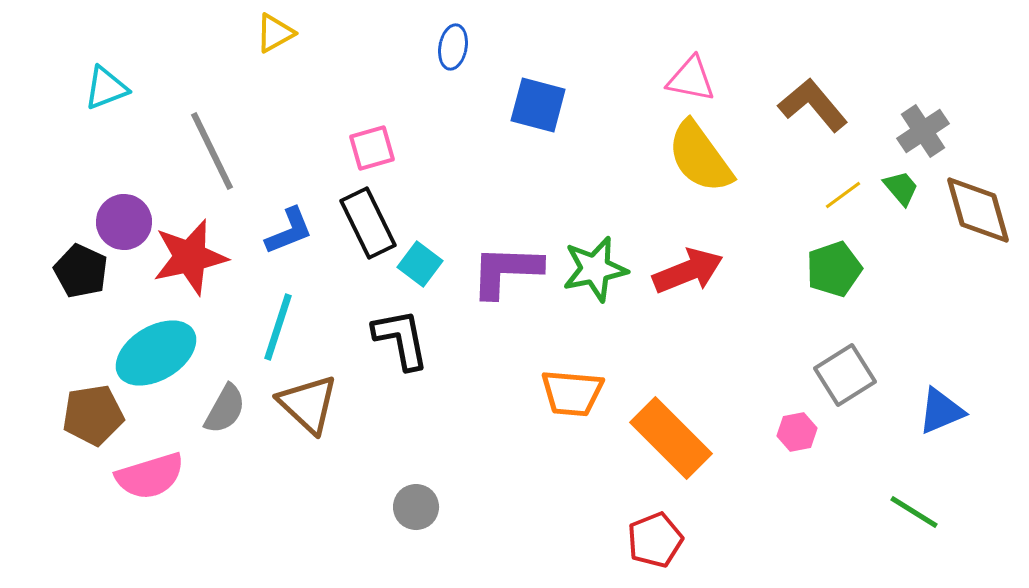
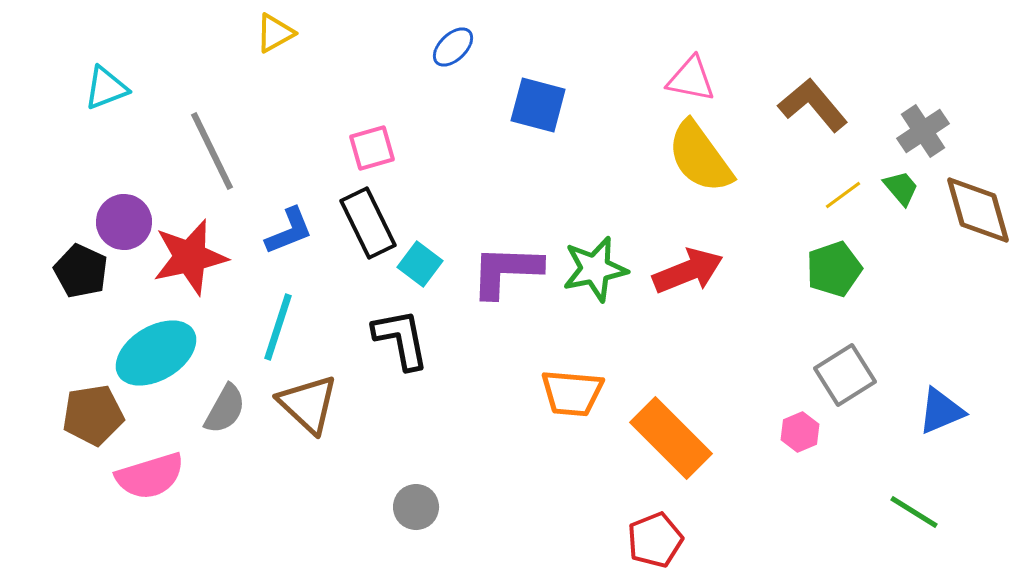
blue ellipse: rotated 36 degrees clockwise
pink hexagon: moved 3 px right; rotated 12 degrees counterclockwise
